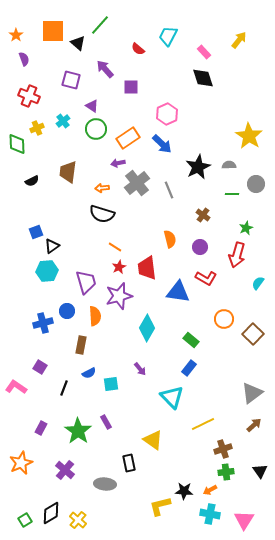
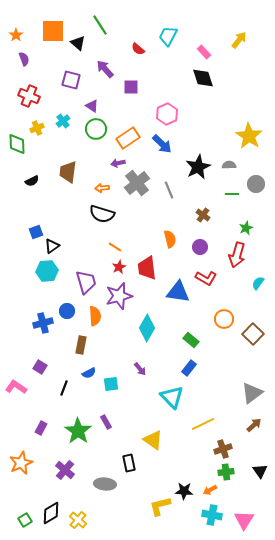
green line at (100, 25): rotated 75 degrees counterclockwise
cyan cross at (210, 514): moved 2 px right, 1 px down
